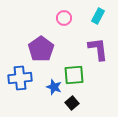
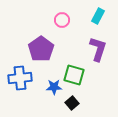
pink circle: moved 2 px left, 2 px down
purple L-shape: rotated 25 degrees clockwise
green square: rotated 20 degrees clockwise
blue star: rotated 21 degrees counterclockwise
